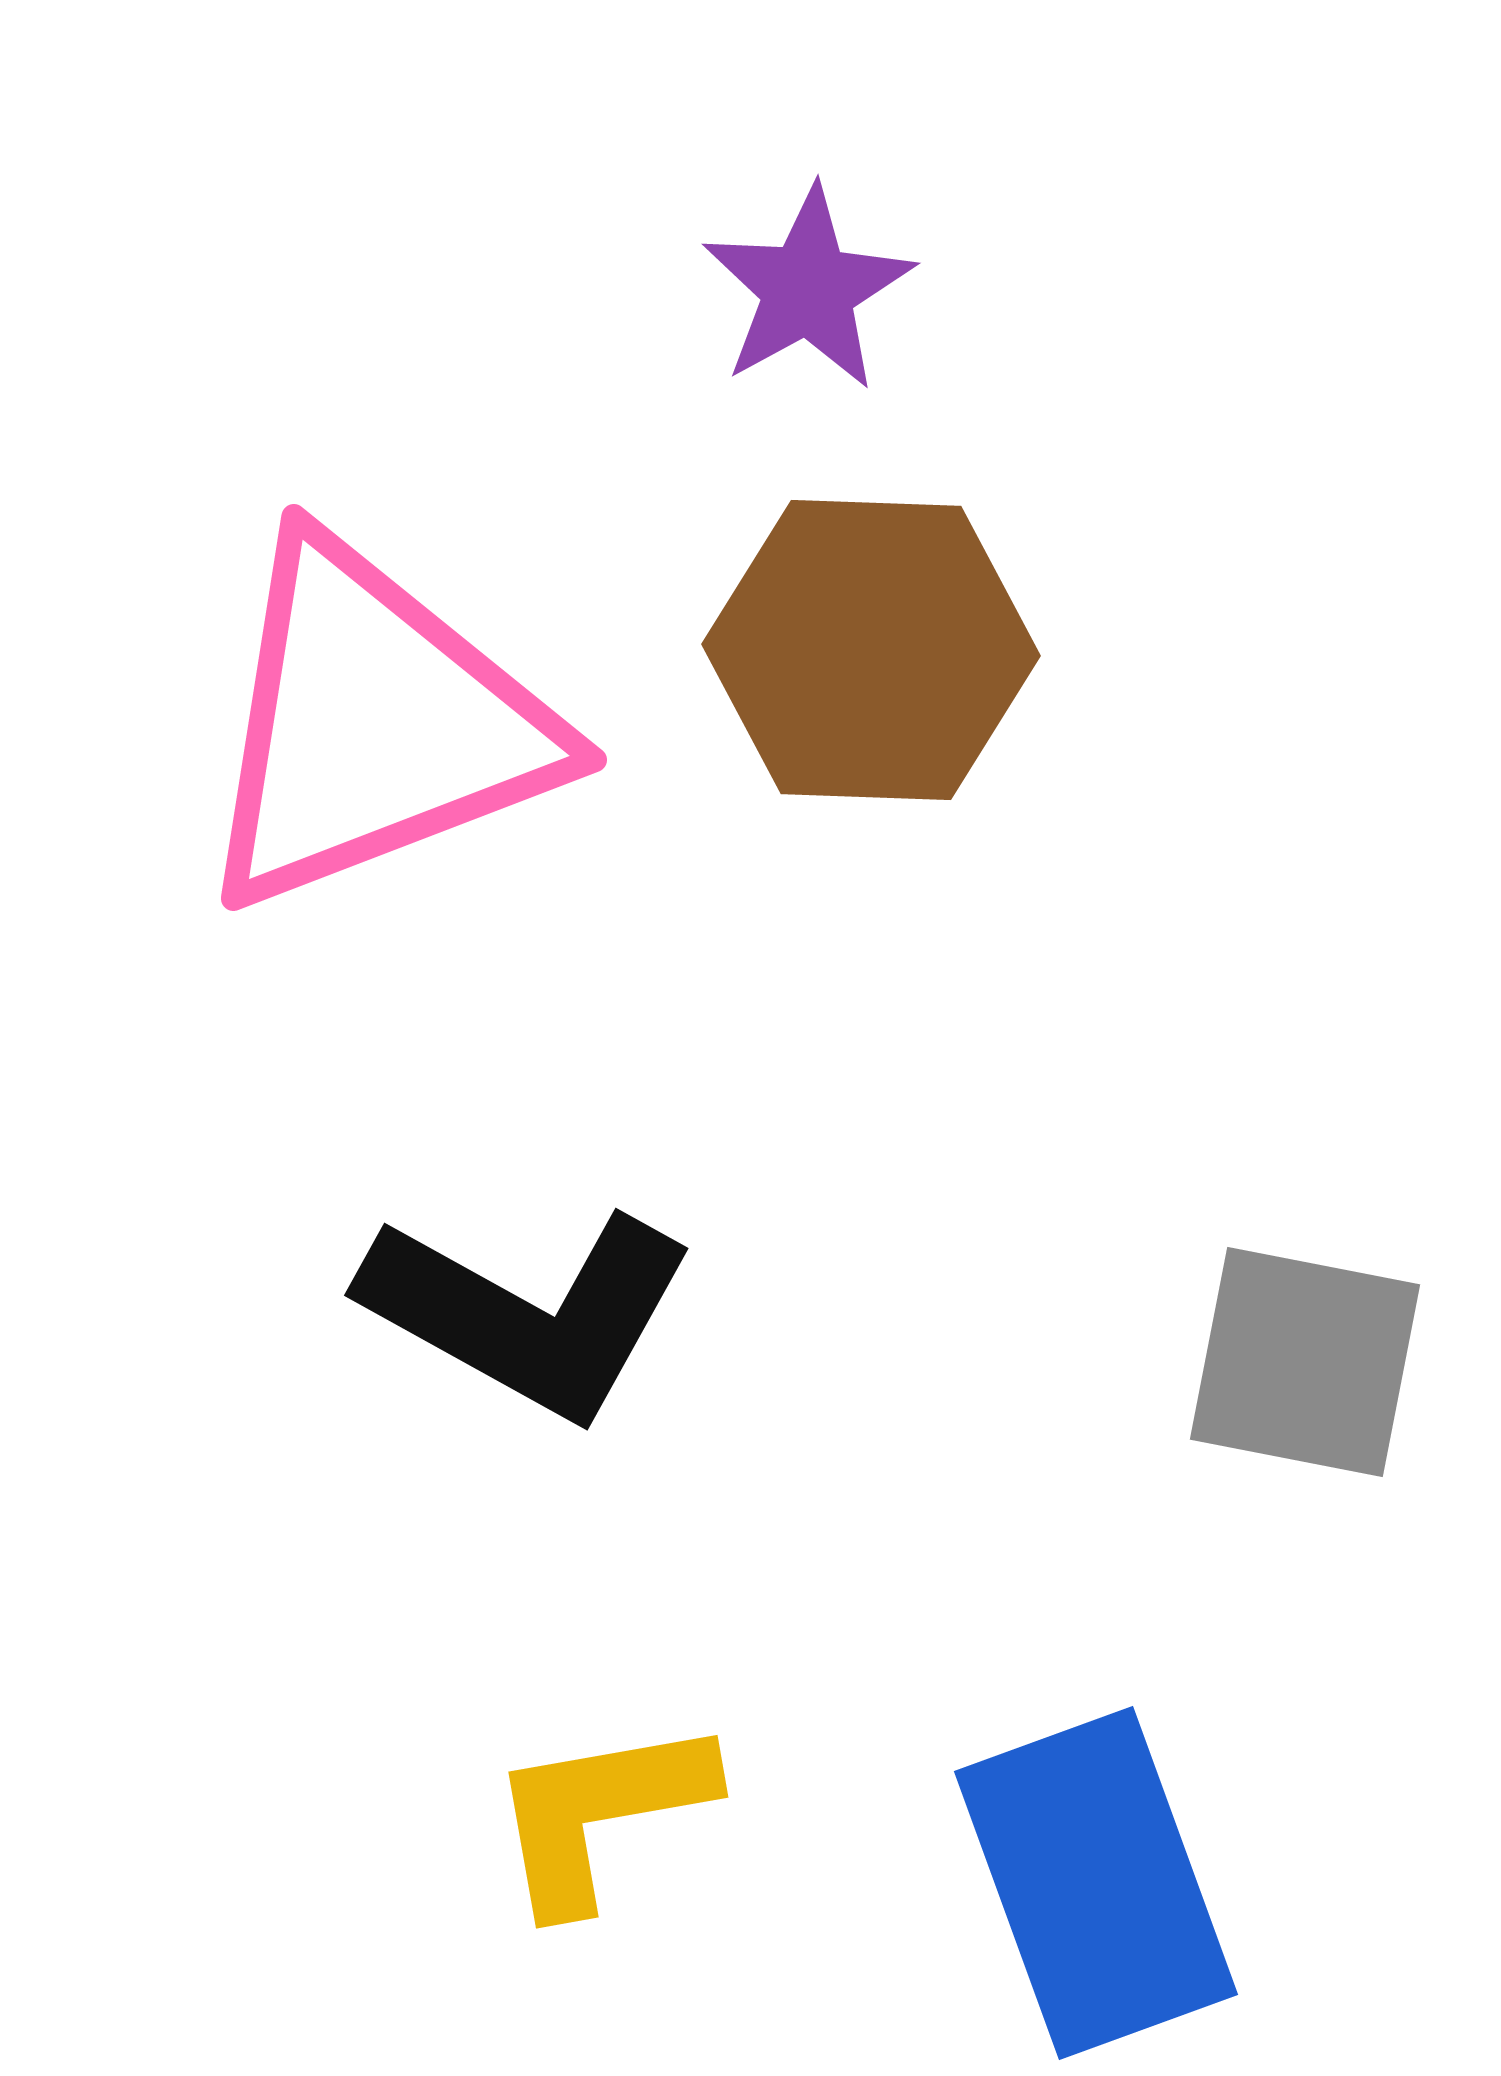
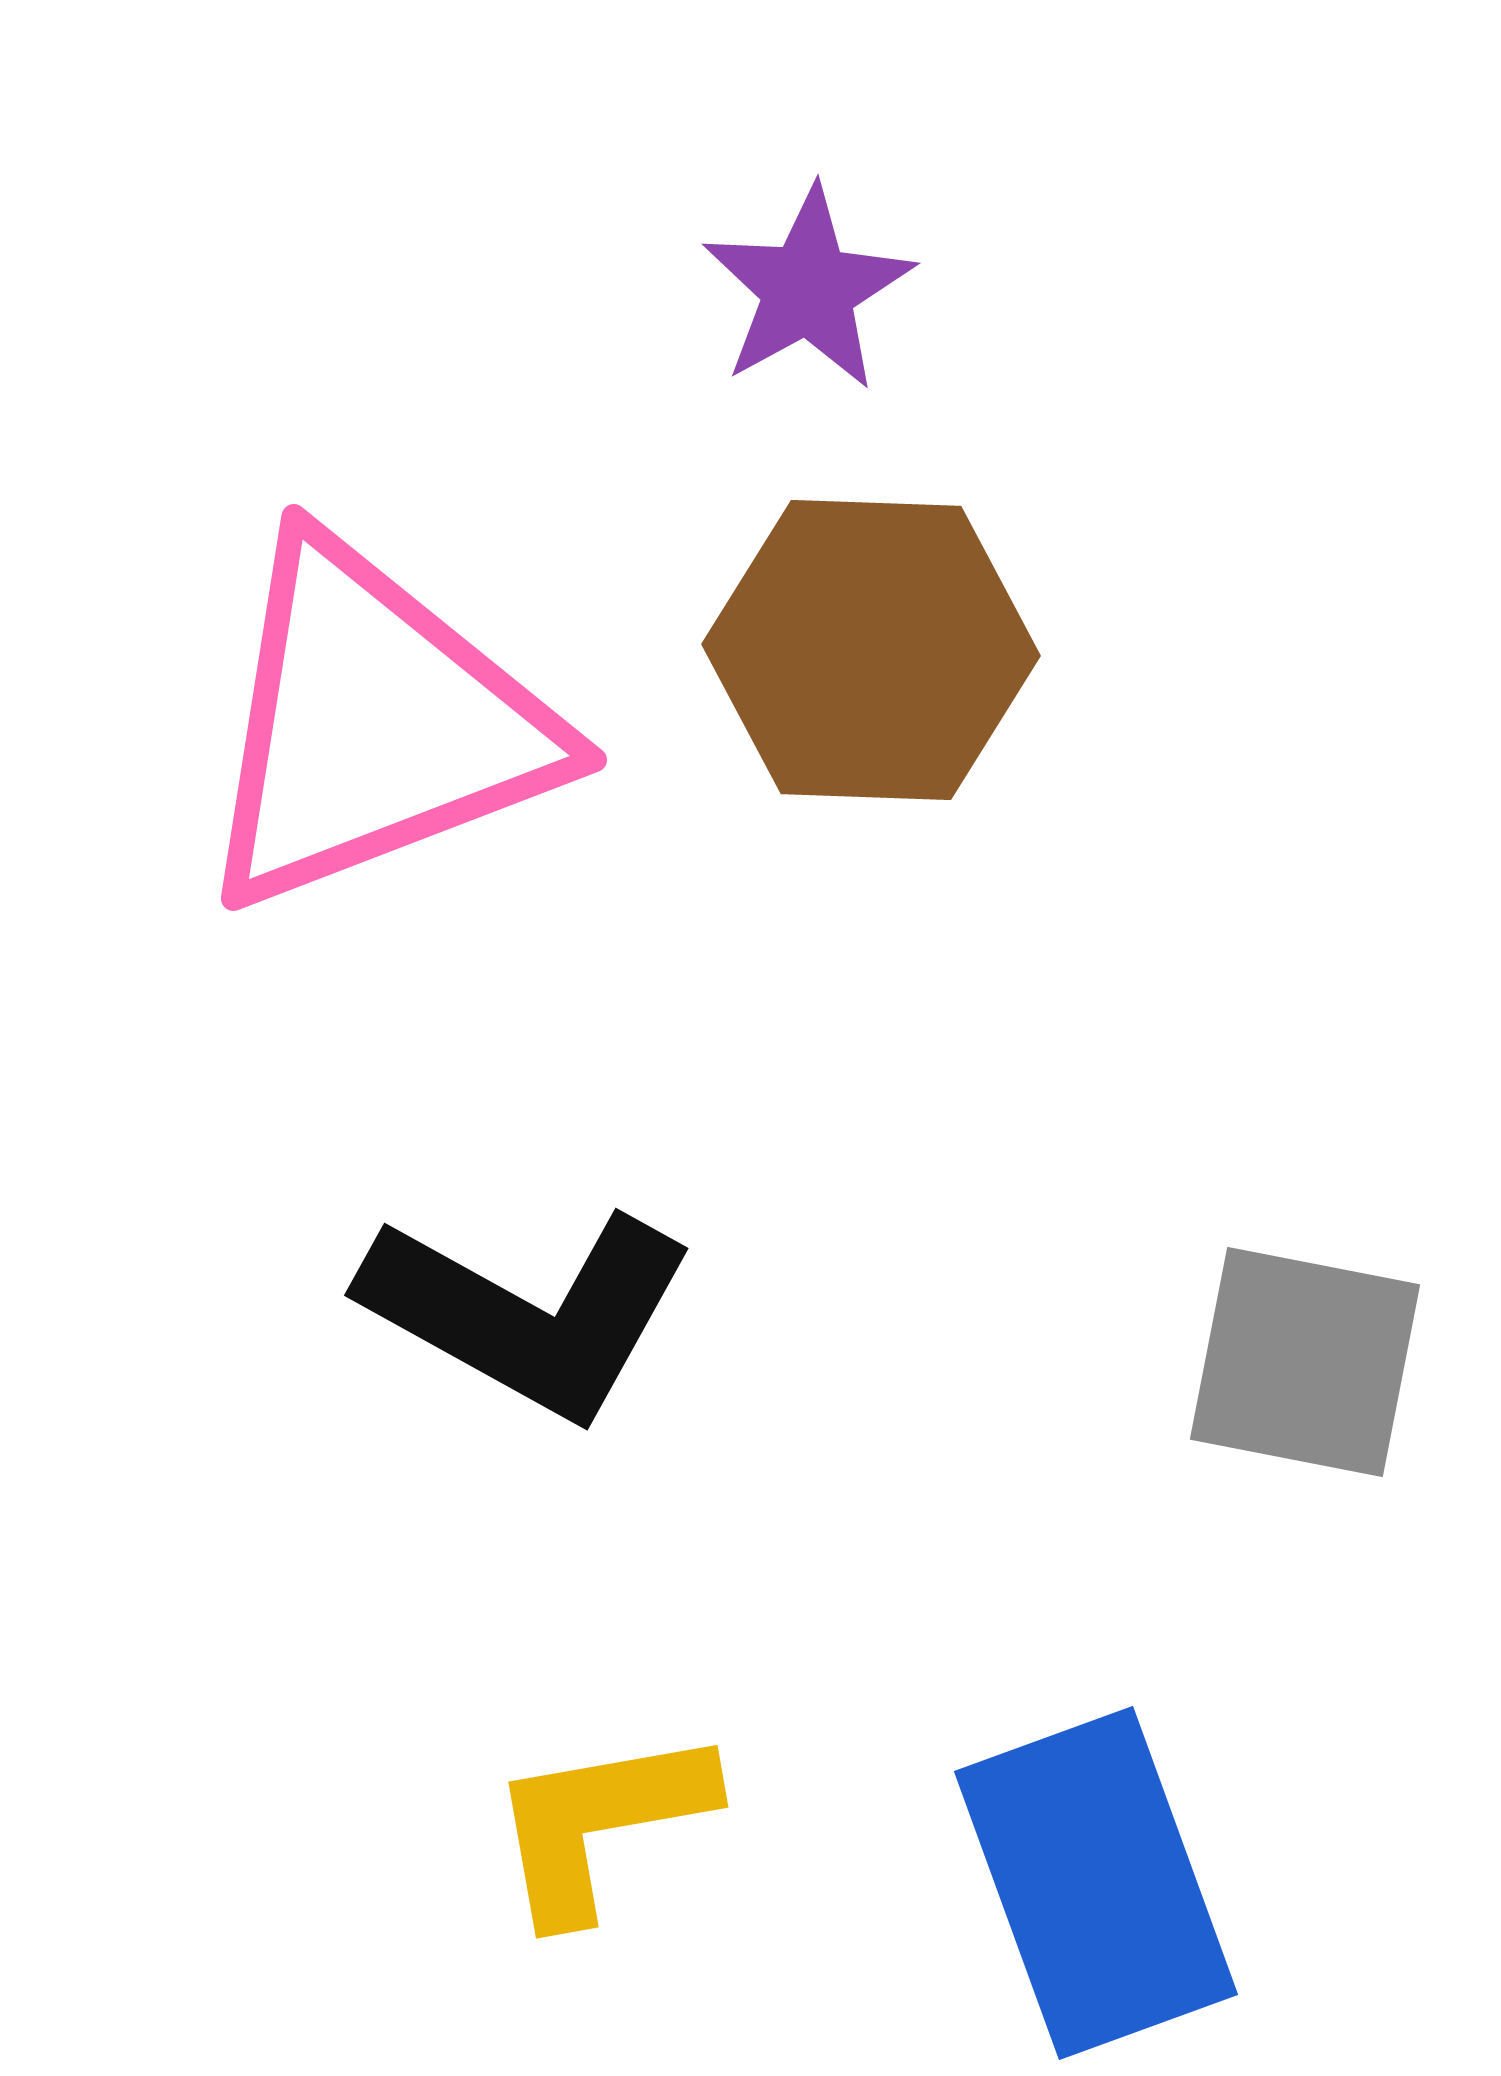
yellow L-shape: moved 10 px down
